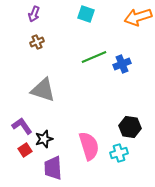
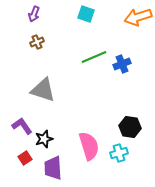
red square: moved 8 px down
